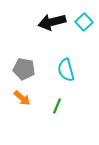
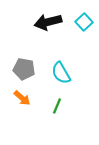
black arrow: moved 4 px left
cyan semicircle: moved 5 px left, 3 px down; rotated 15 degrees counterclockwise
